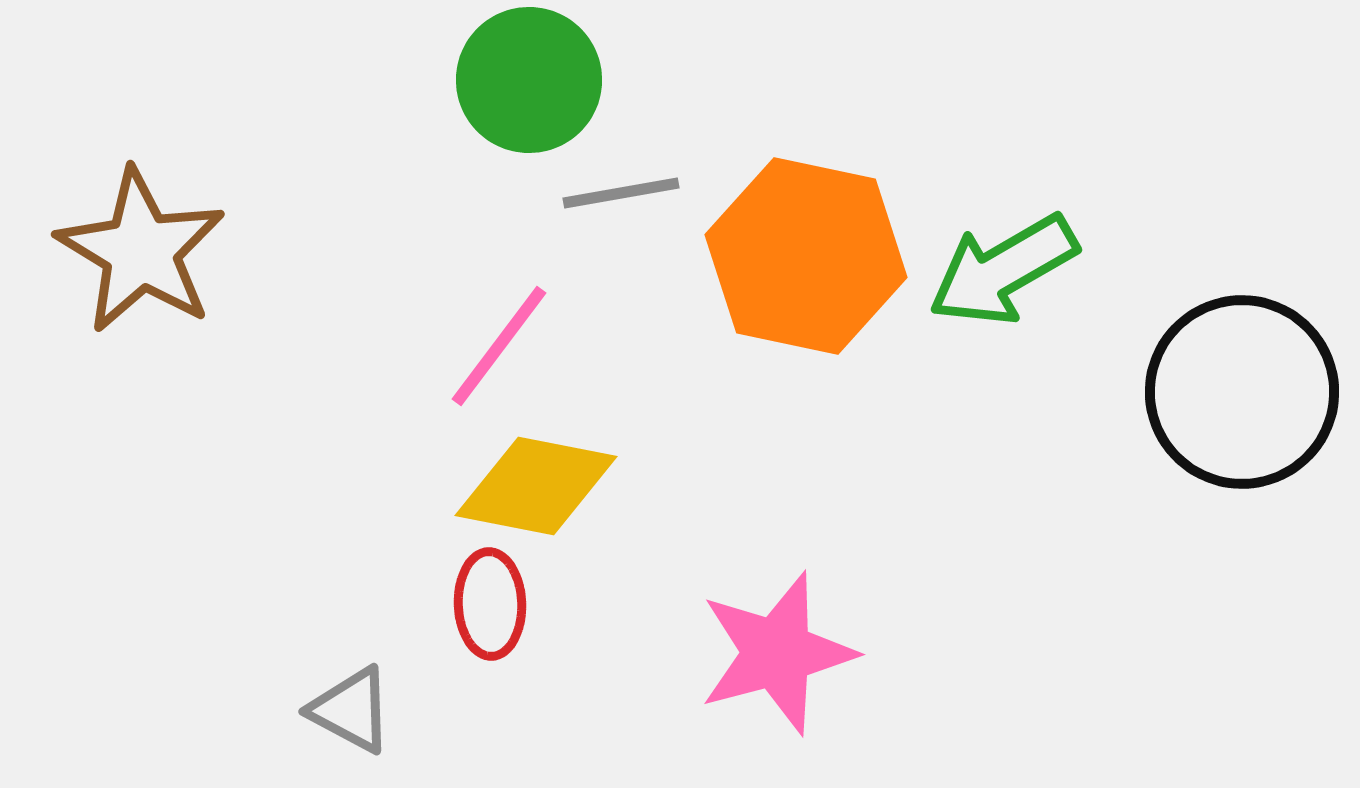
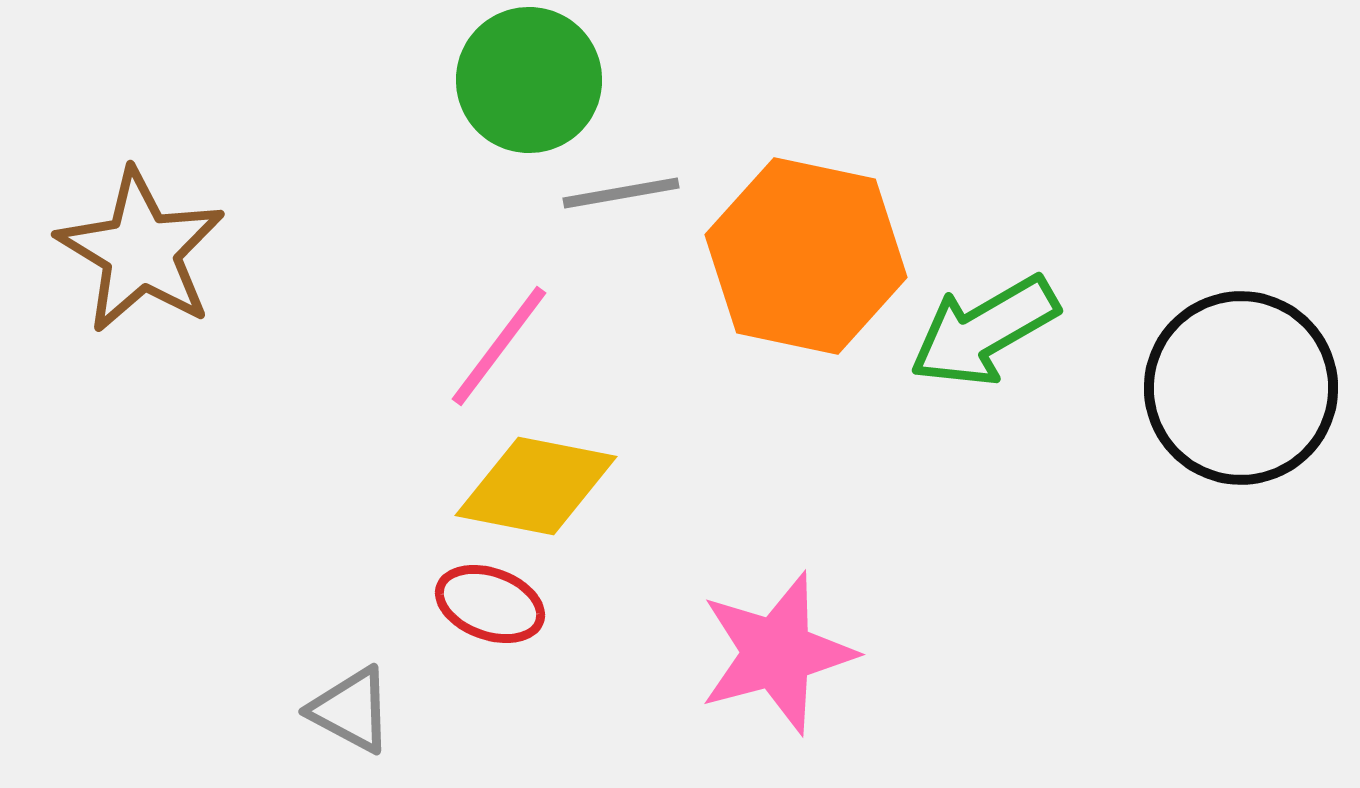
green arrow: moved 19 px left, 61 px down
black circle: moved 1 px left, 4 px up
red ellipse: rotated 68 degrees counterclockwise
